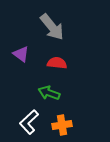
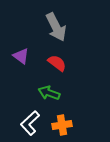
gray arrow: moved 4 px right; rotated 12 degrees clockwise
purple triangle: moved 2 px down
red semicircle: rotated 30 degrees clockwise
white L-shape: moved 1 px right, 1 px down
